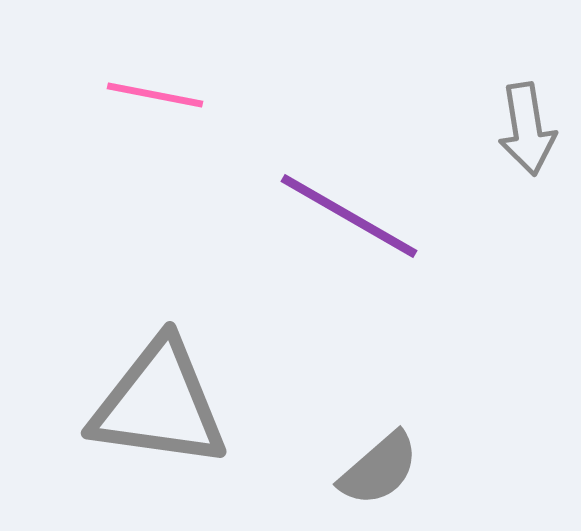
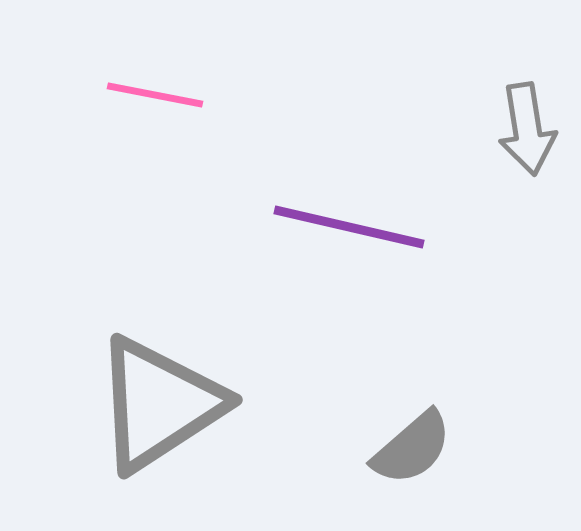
purple line: moved 11 px down; rotated 17 degrees counterclockwise
gray triangle: rotated 41 degrees counterclockwise
gray semicircle: moved 33 px right, 21 px up
